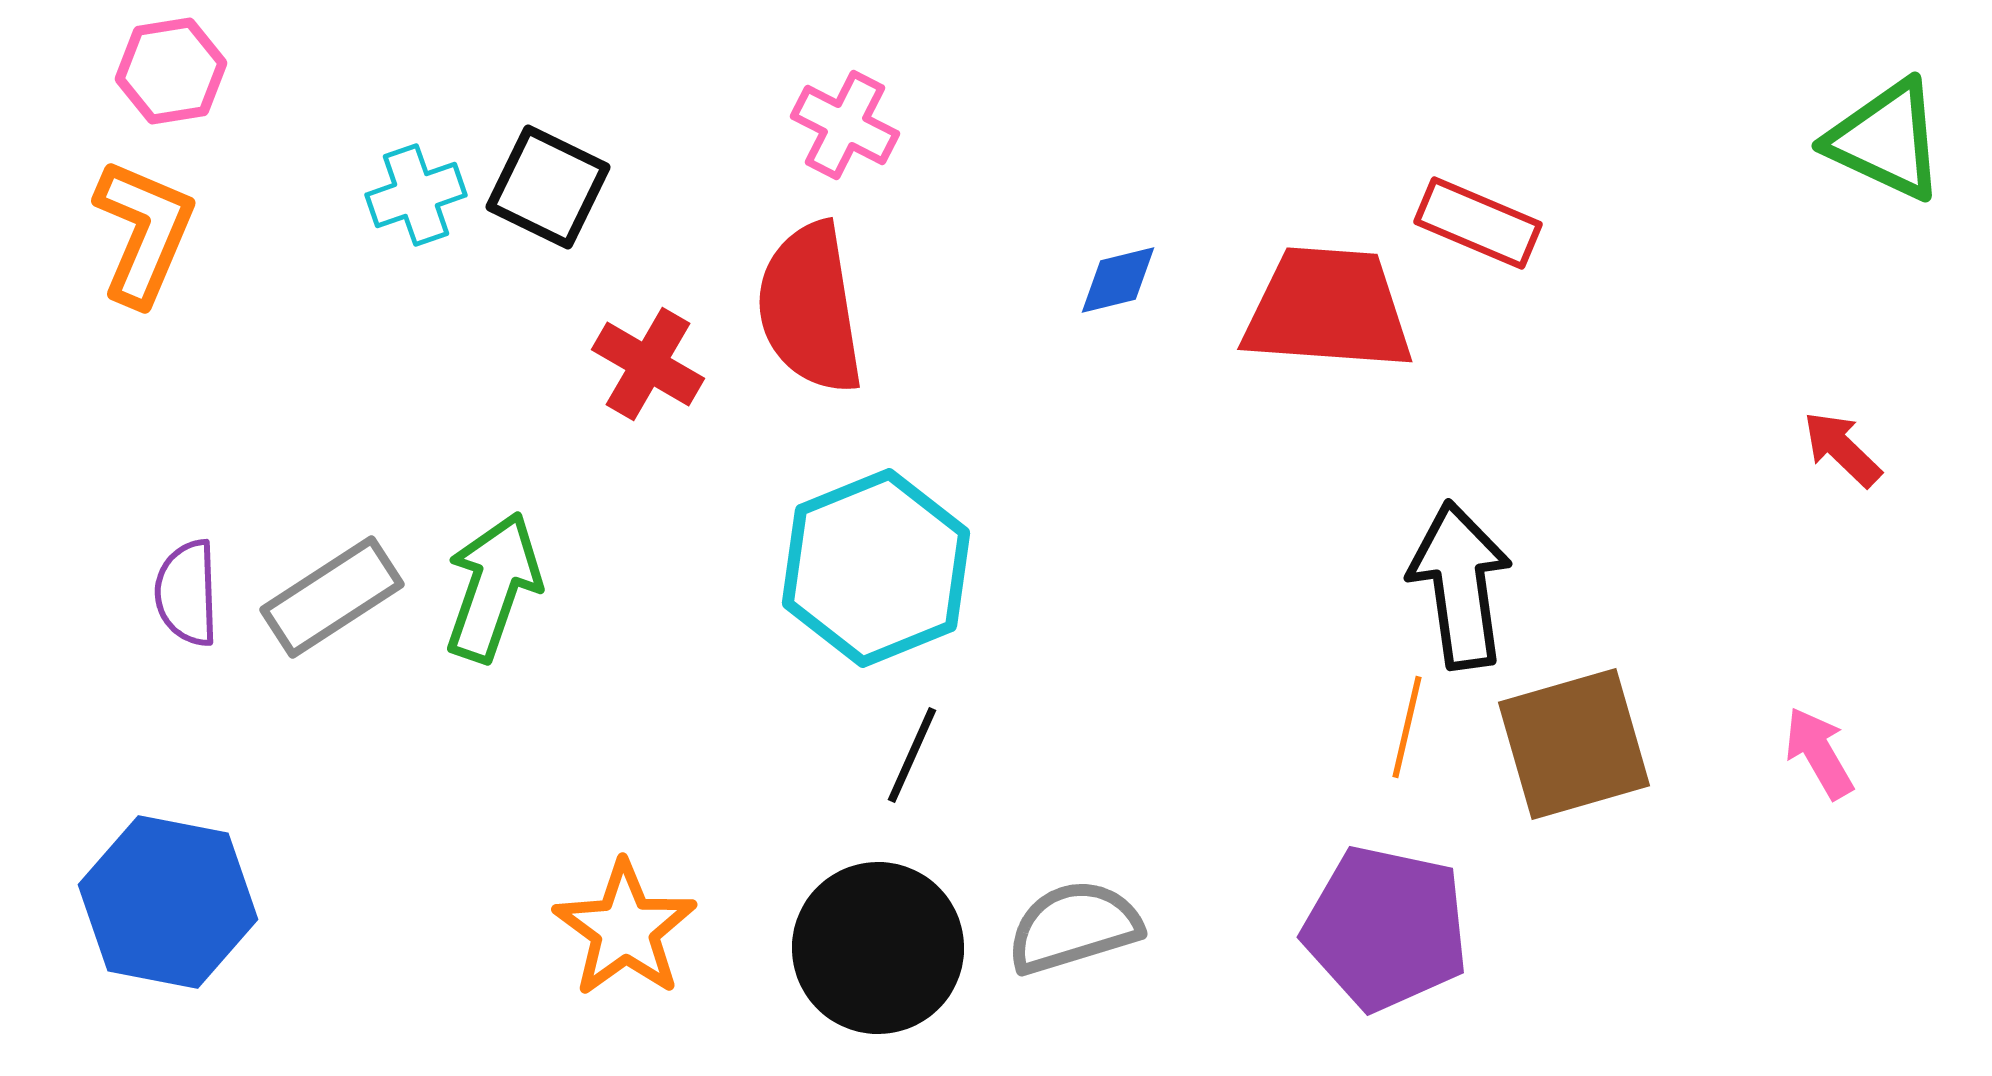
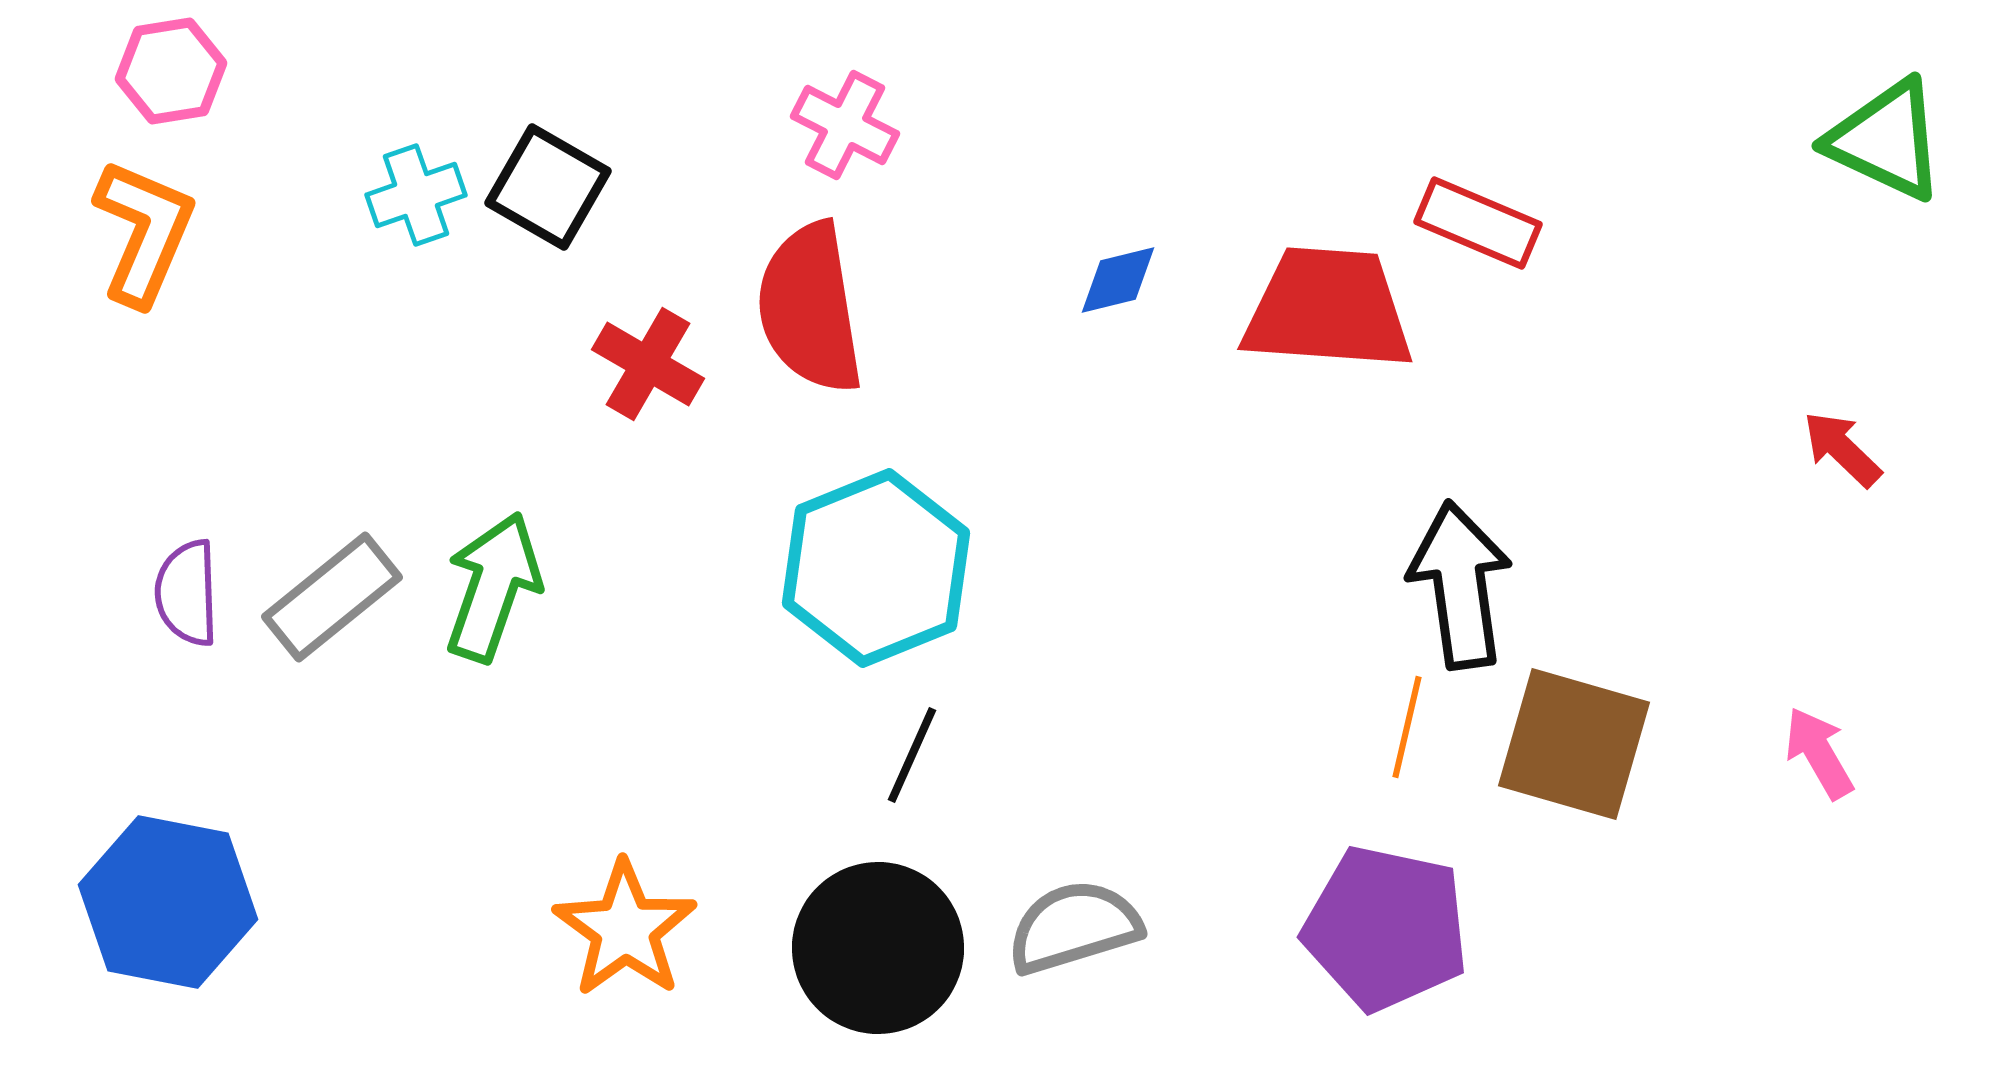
black square: rotated 4 degrees clockwise
gray rectangle: rotated 6 degrees counterclockwise
brown square: rotated 32 degrees clockwise
